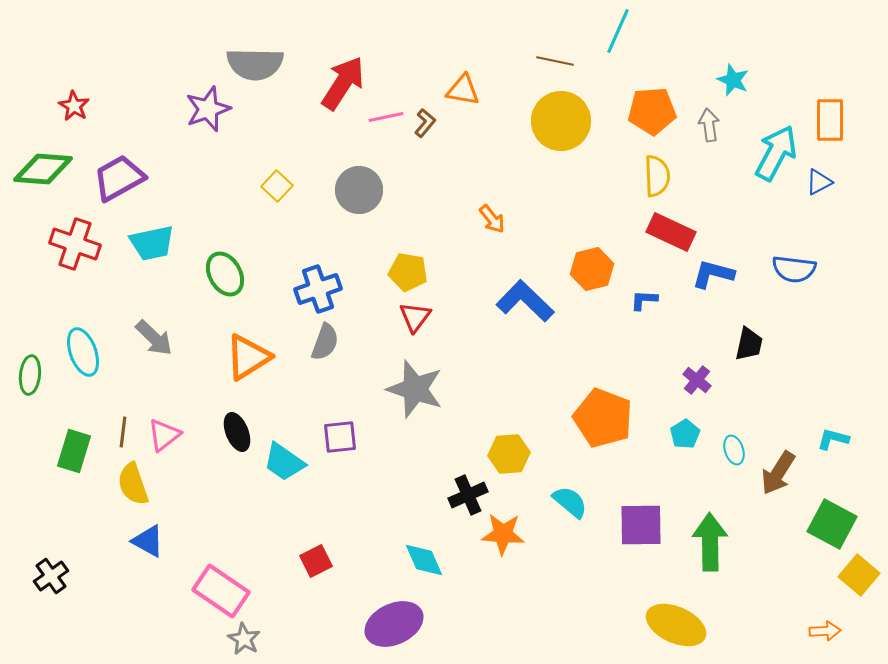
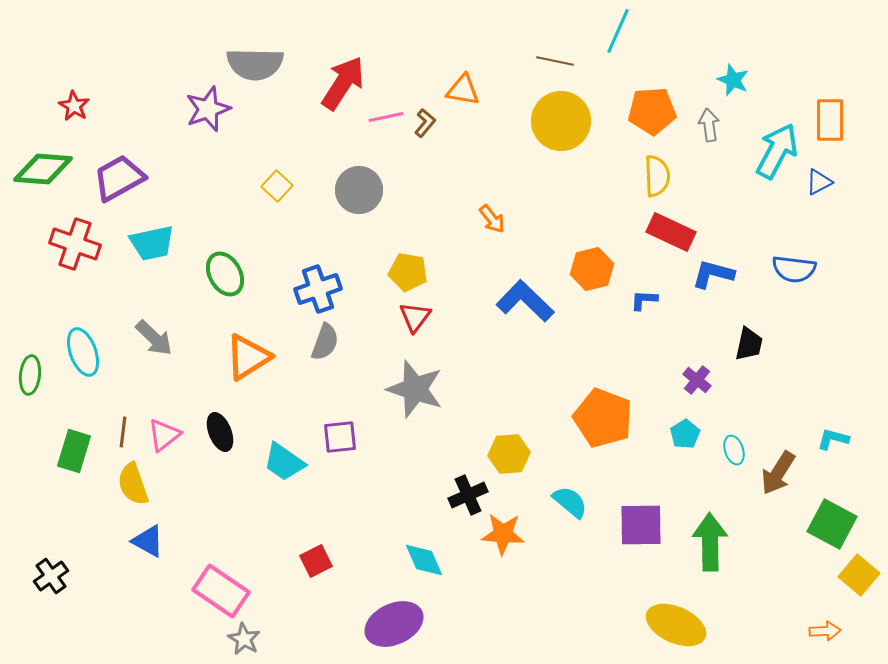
cyan arrow at (776, 153): moved 1 px right, 2 px up
black ellipse at (237, 432): moved 17 px left
